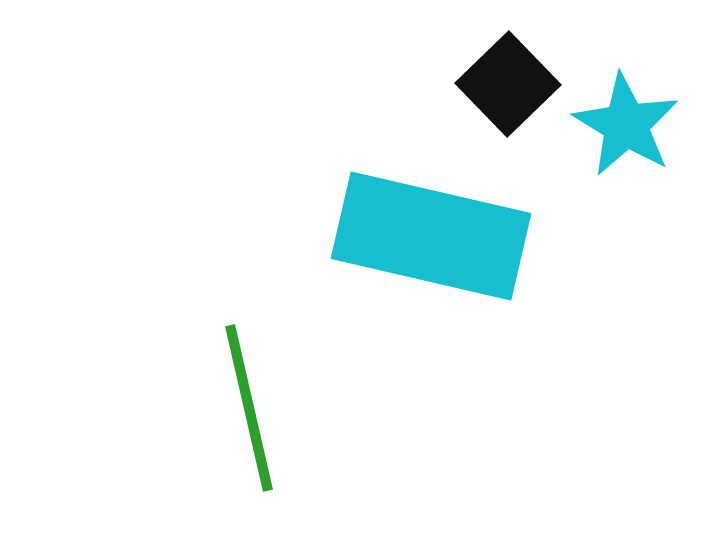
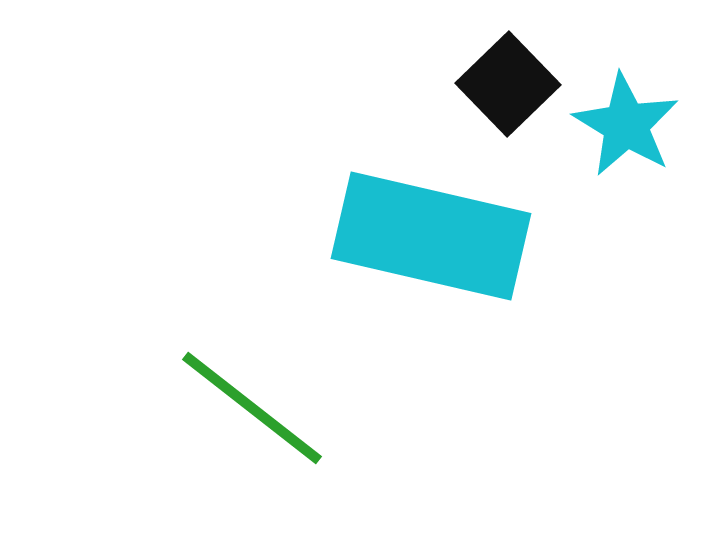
green line: moved 3 px right; rotated 39 degrees counterclockwise
